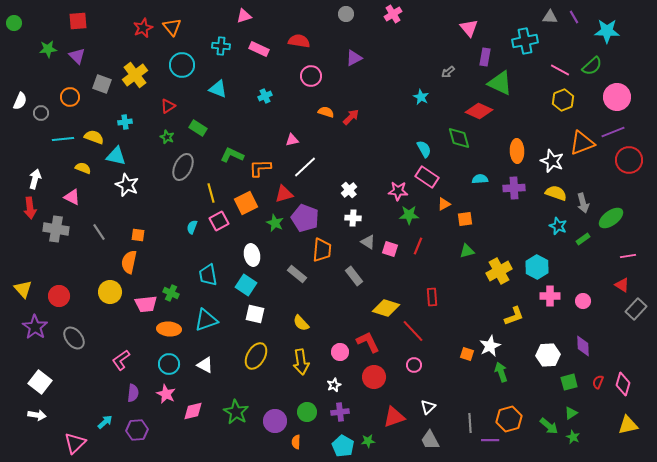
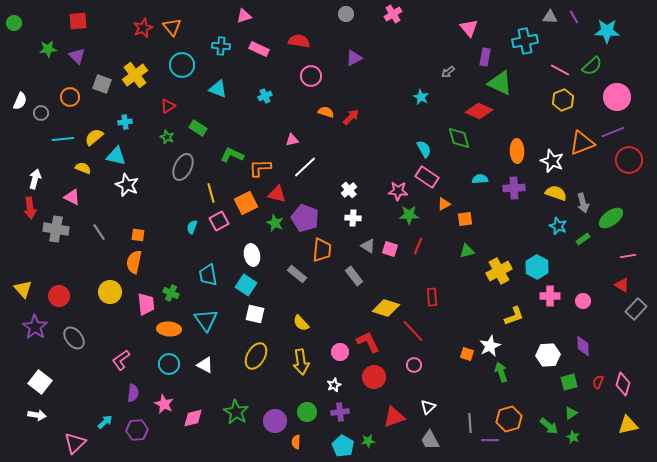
yellow semicircle at (94, 137): rotated 60 degrees counterclockwise
red triangle at (284, 194): moved 7 px left; rotated 30 degrees clockwise
gray triangle at (368, 242): moved 4 px down
orange semicircle at (129, 262): moved 5 px right
pink trapezoid at (146, 304): rotated 90 degrees counterclockwise
cyan triangle at (206, 320): rotated 45 degrees counterclockwise
pink star at (166, 394): moved 2 px left, 10 px down
pink diamond at (193, 411): moved 7 px down
